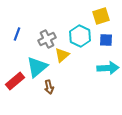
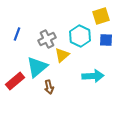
cyan arrow: moved 15 px left, 8 px down
